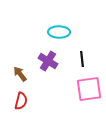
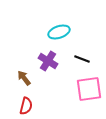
cyan ellipse: rotated 20 degrees counterclockwise
black line: rotated 63 degrees counterclockwise
brown arrow: moved 4 px right, 4 px down
red semicircle: moved 5 px right, 5 px down
